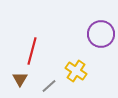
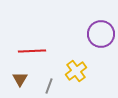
red line: rotated 72 degrees clockwise
yellow cross: rotated 20 degrees clockwise
gray line: rotated 28 degrees counterclockwise
